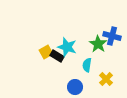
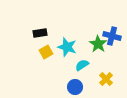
black rectangle: moved 17 px left, 23 px up; rotated 40 degrees counterclockwise
cyan semicircle: moved 5 px left; rotated 48 degrees clockwise
